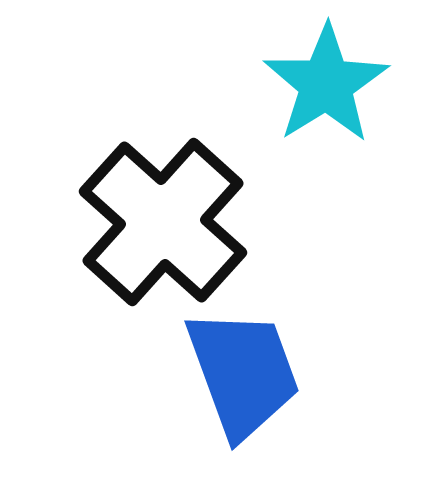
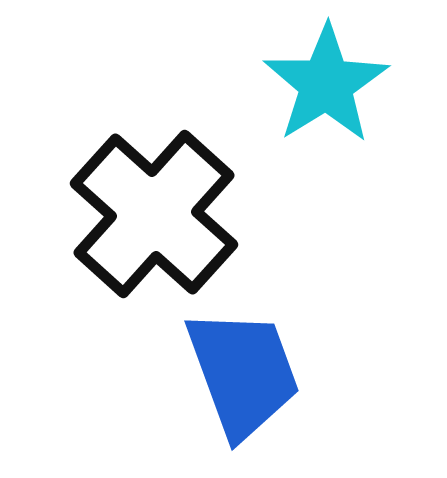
black cross: moved 9 px left, 8 px up
